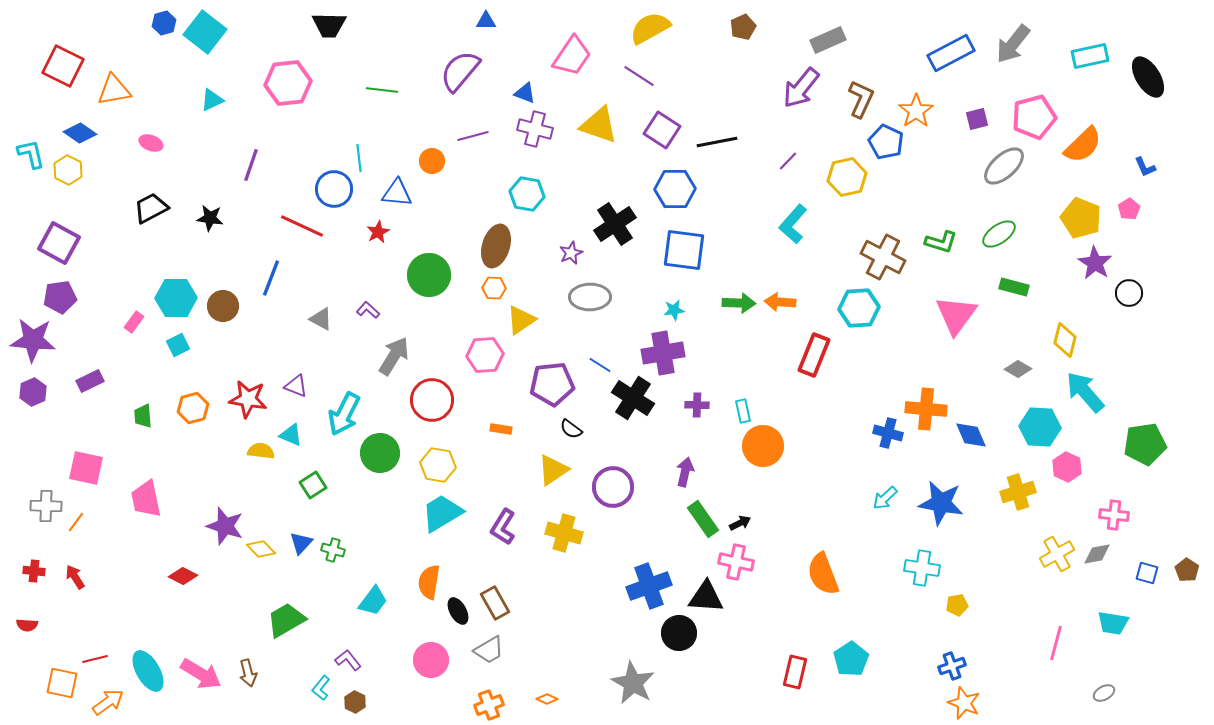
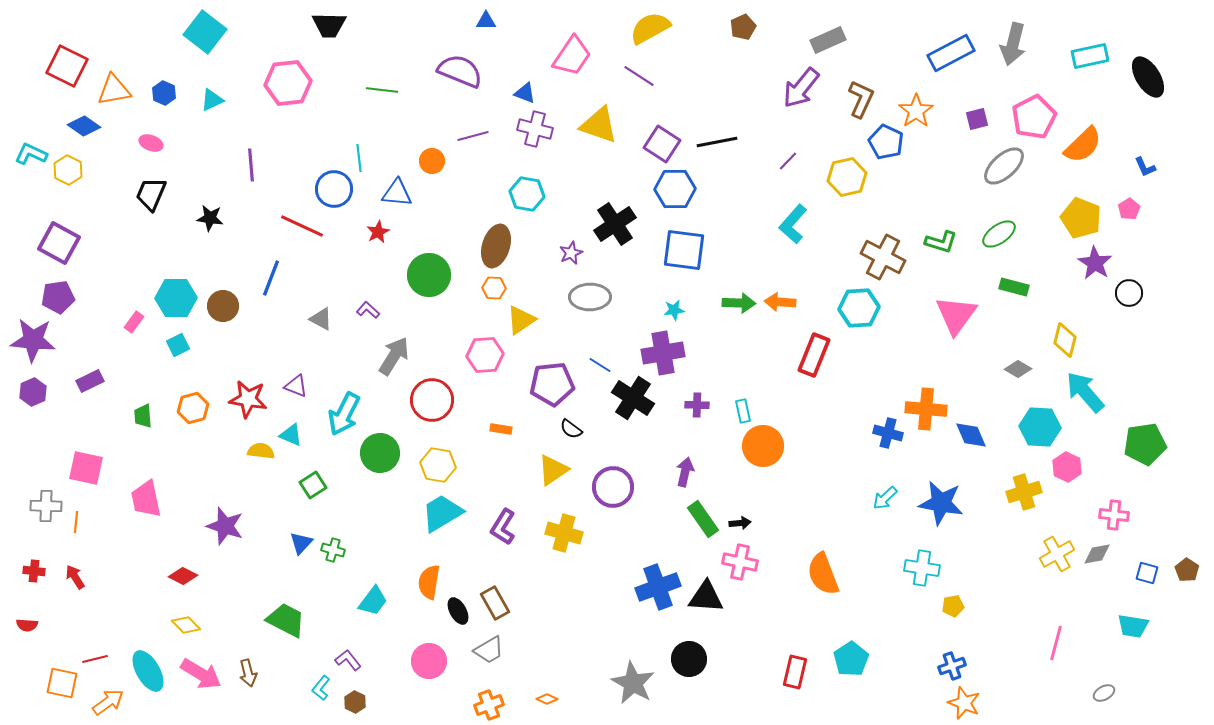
blue hexagon at (164, 23): moved 70 px down; rotated 20 degrees counterclockwise
gray arrow at (1013, 44): rotated 24 degrees counterclockwise
red square at (63, 66): moved 4 px right
purple semicircle at (460, 71): rotated 72 degrees clockwise
pink pentagon at (1034, 117): rotated 12 degrees counterclockwise
purple square at (662, 130): moved 14 px down
blue diamond at (80, 133): moved 4 px right, 7 px up
cyan L-shape at (31, 154): rotated 52 degrees counterclockwise
purple line at (251, 165): rotated 24 degrees counterclockwise
black trapezoid at (151, 208): moved 14 px up; rotated 39 degrees counterclockwise
purple pentagon at (60, 297): moved 2 px left
yellow cross at (1018, 492): moved 6 px right
orange line at (76, 522): rotated 30 degrees counterclockwise
black arrow at (740, 523): rotated 20 degrees clockwise
yellow diamond at (261, 549): moved 75 px left, 76 px down
pink cross at (736, 562): moved 4 px right
blue cross at (649, 586): moved 9 px right, 1 px down
yellow pentagon at (957, 605): moved 4 px left, 1 px down
green trapezoid at (286, 620): rotated 57 degrees clockwise
cyan trapezoid at (1113, 623): moved 20 px right, 3 px down
black circle at (679, 633): moved 10 px right, 26 px down
pink circle at (431, 660): moved 2 px left, 1 px down
